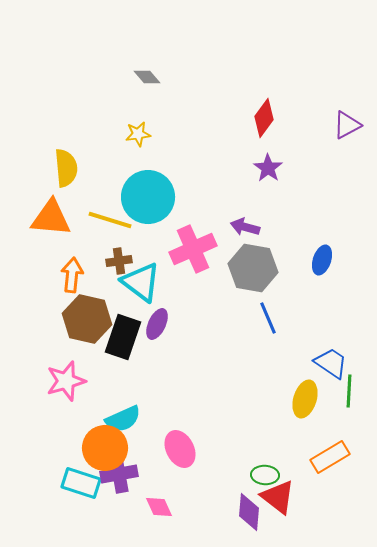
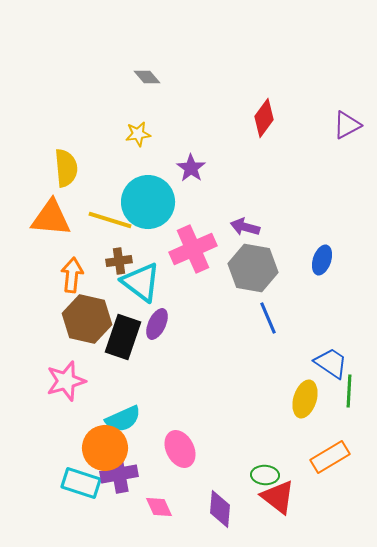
purple star: moved 77 px left
cyan circle: moved 5 px down
purple diamond: moved 29 px left, 3 px up
